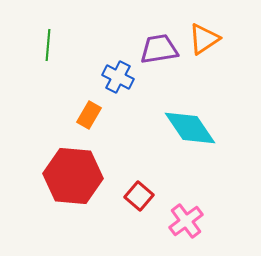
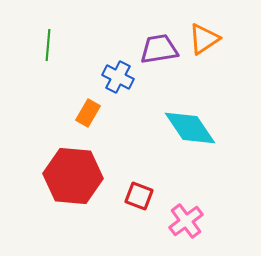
orange rectangle: moved 1 px left, 2 px up
red square: rotated 20 degrees counterclockwise
